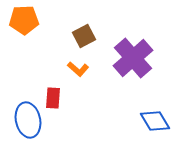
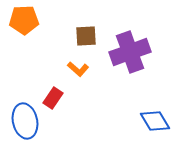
brown square: moved 2 px right; rotated 25 degrees clockwise
purple cross: moved 3 px left, 6 px up; rotated 21 degrees clockwise
red rectangle: rotated 30 degrees clockwise
blue ellipse: moved 3 px left, 1 px down
